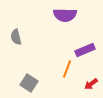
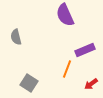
purple semicircle: rotated 65 degrees clockwise
